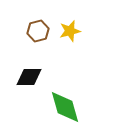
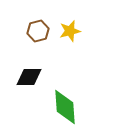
green diamond: rotated 12 degrees clockwise
